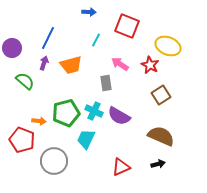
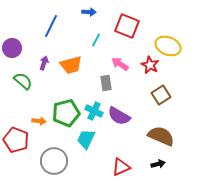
blue line: moved 3 px right, 12 px up
green semicircle: moved 2 px left
red pentagon: moved 6 px left
